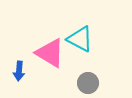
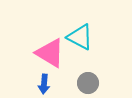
cyan triangle: moved 2 px up
blue arrow: moved 25 px right, 13 px down
